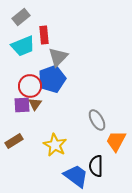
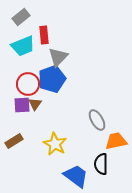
red circle: moved 2 px left, 2 px up
orange trapezoid: rotated 50 degrees clockwise
yellow star: moved 1 px up
black semicircle: moved 5 px right, 2 px up
